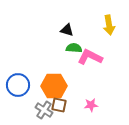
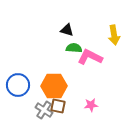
yellow arrow: moved 5 px right, 10 px down
brown square: moved 1 px left, 1 px down
